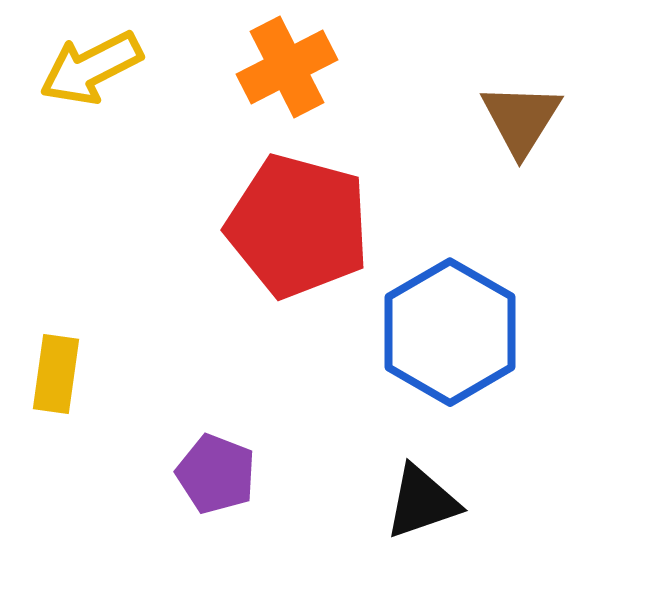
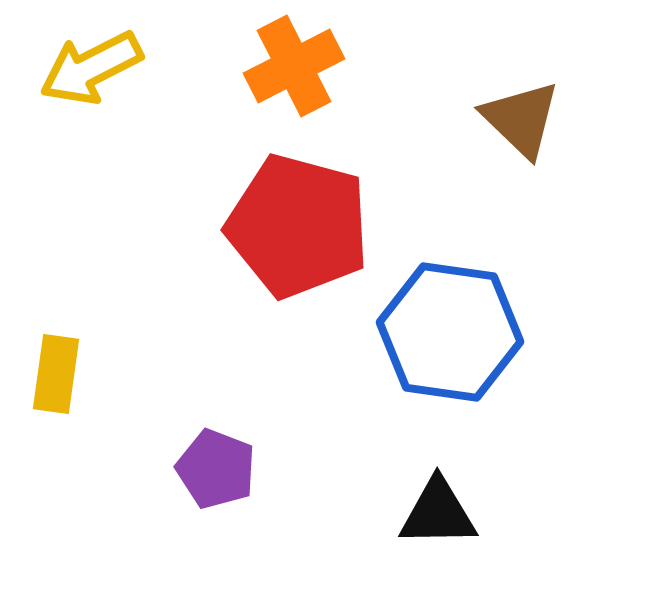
orange cross: moved 7 px right, 1 px up
brown triangle: rotated 18 degrees counterclockwise
blue hexagon: rotated 22 degrees counterclockwise
purple pentagon: moved 5 px up
black triangle: moved 16 px right, 11 px down; rotated 18 degrees clockwise
